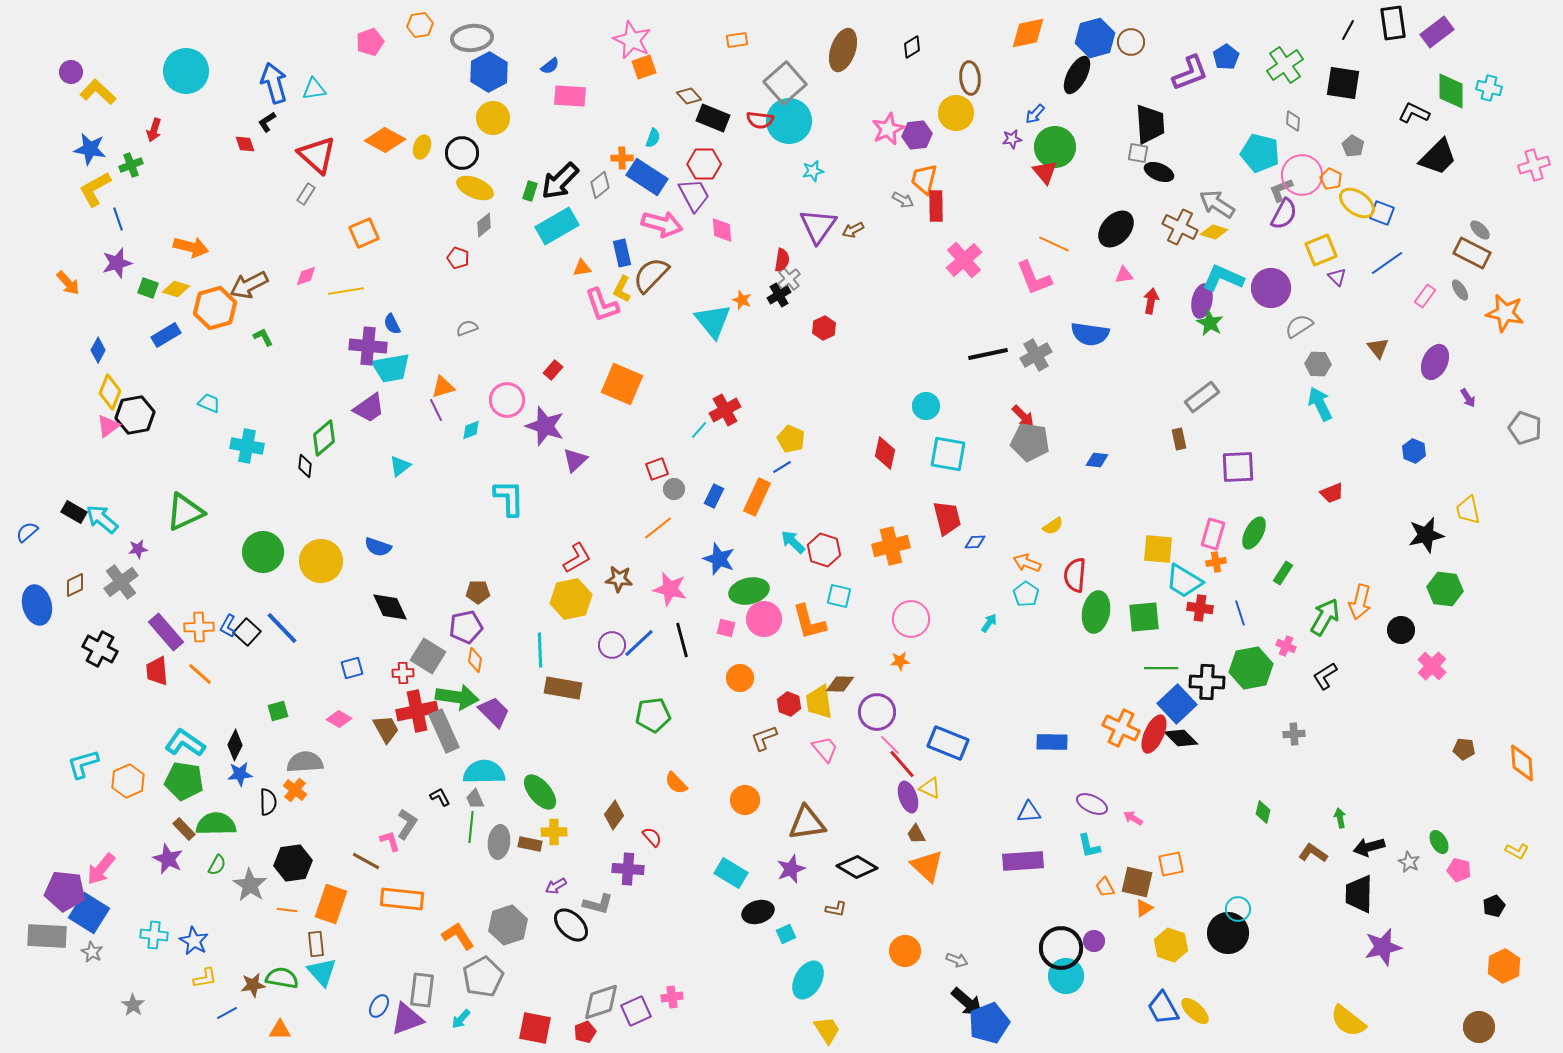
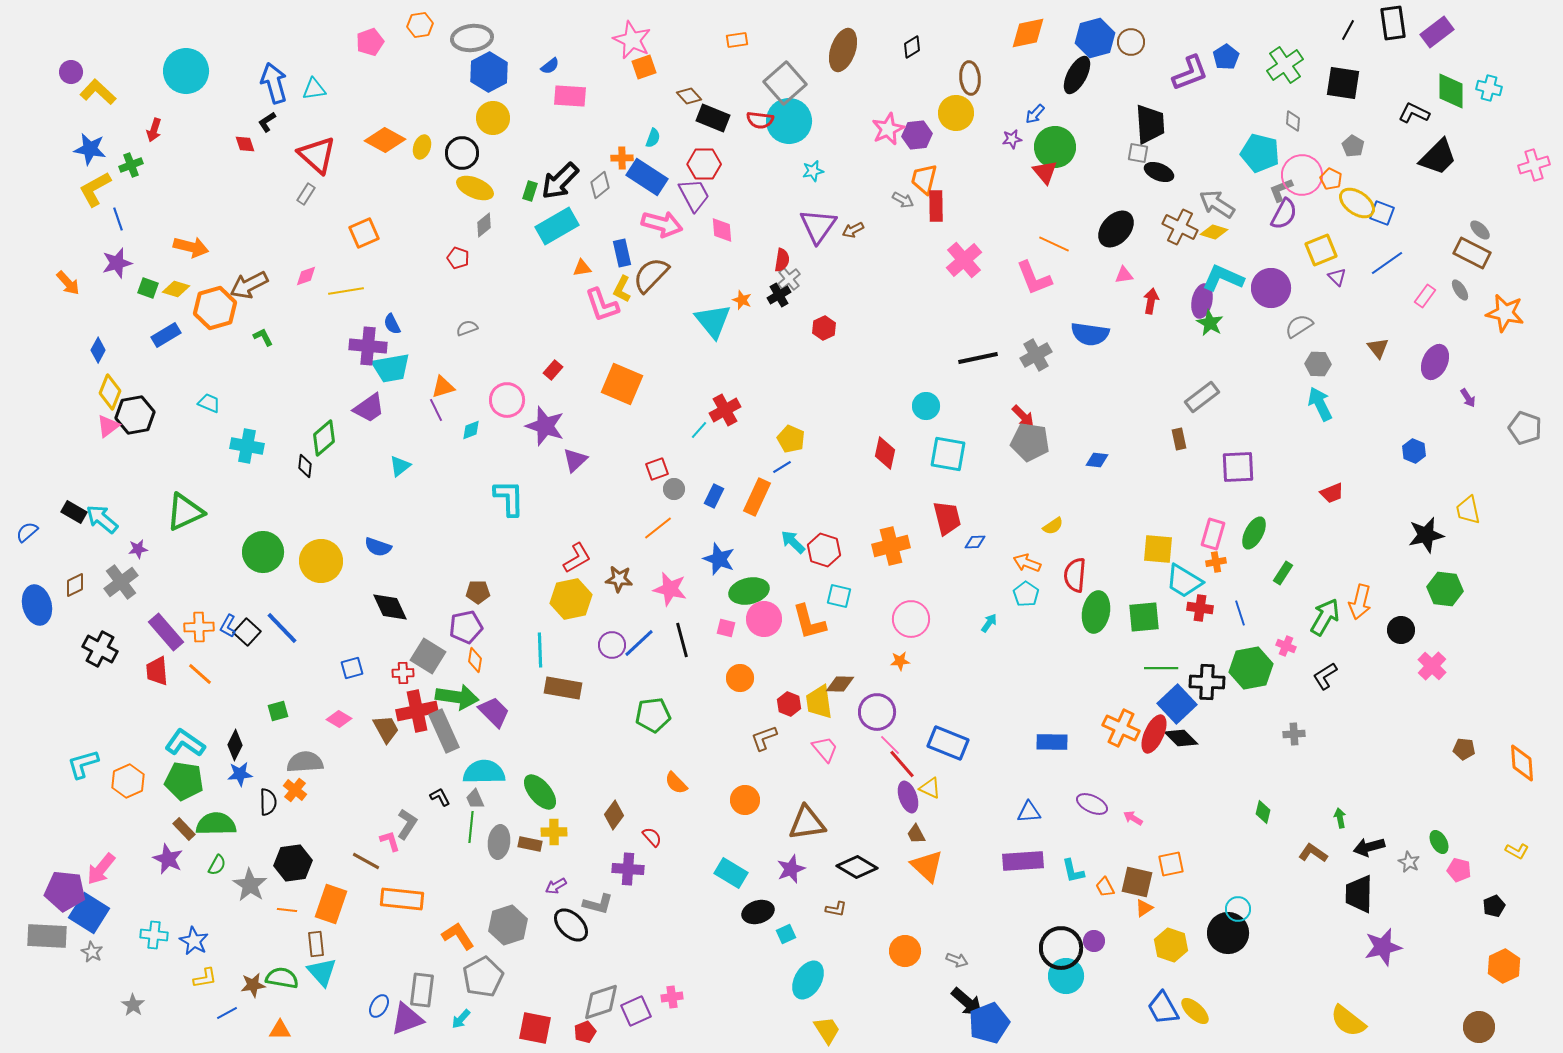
black line at (988, 354): moved 10 px left, 4 px down
cyan L-shape at (1089, 846): moved 16 px left, 25 px down
